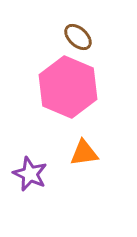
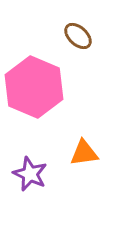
brown ellipse: moved 1 px up
pink hexagon: moved 34 px left
